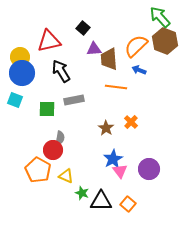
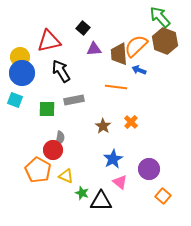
brown trapezoid: moved 10 px right, 5 px up
brown star: moved 3 px left, 2 px up
pink triangle: moved 11 px down; rotated 14 degrees counterclockwise
orange square: moved 35 px right, 8 px up
